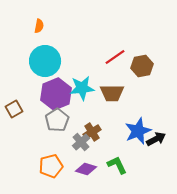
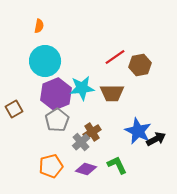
brown hexagon: moved 2 px left, 1 px up
blue star: rotated 24 degrees counterclockwise
